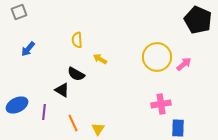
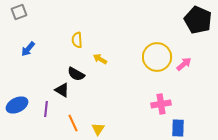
purple line: moved 2 px right, 3 px up
